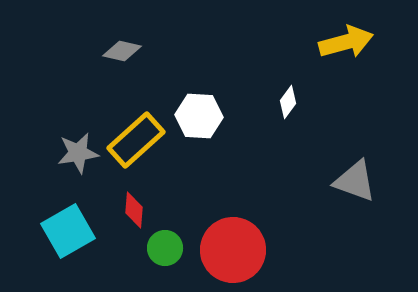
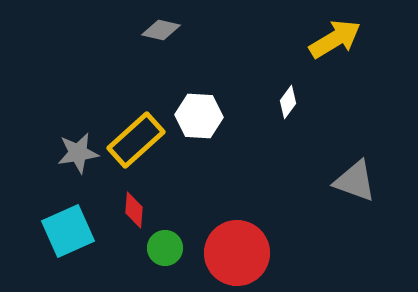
yellow arrow: moved 11 px left, 3 px up; rotated 16 degrees counterclockwise
gray diamond: moved 39 px right, 21 px up
cyan square: rotated 6 degrees clockwise
red circle: moved 4 px right, 3 px down
